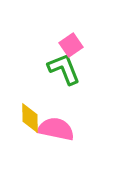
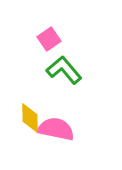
pink square: moved 22 px left, 6 px up
green L-shape: moved 1 px down; rotated 18 degrees counterclockwise
